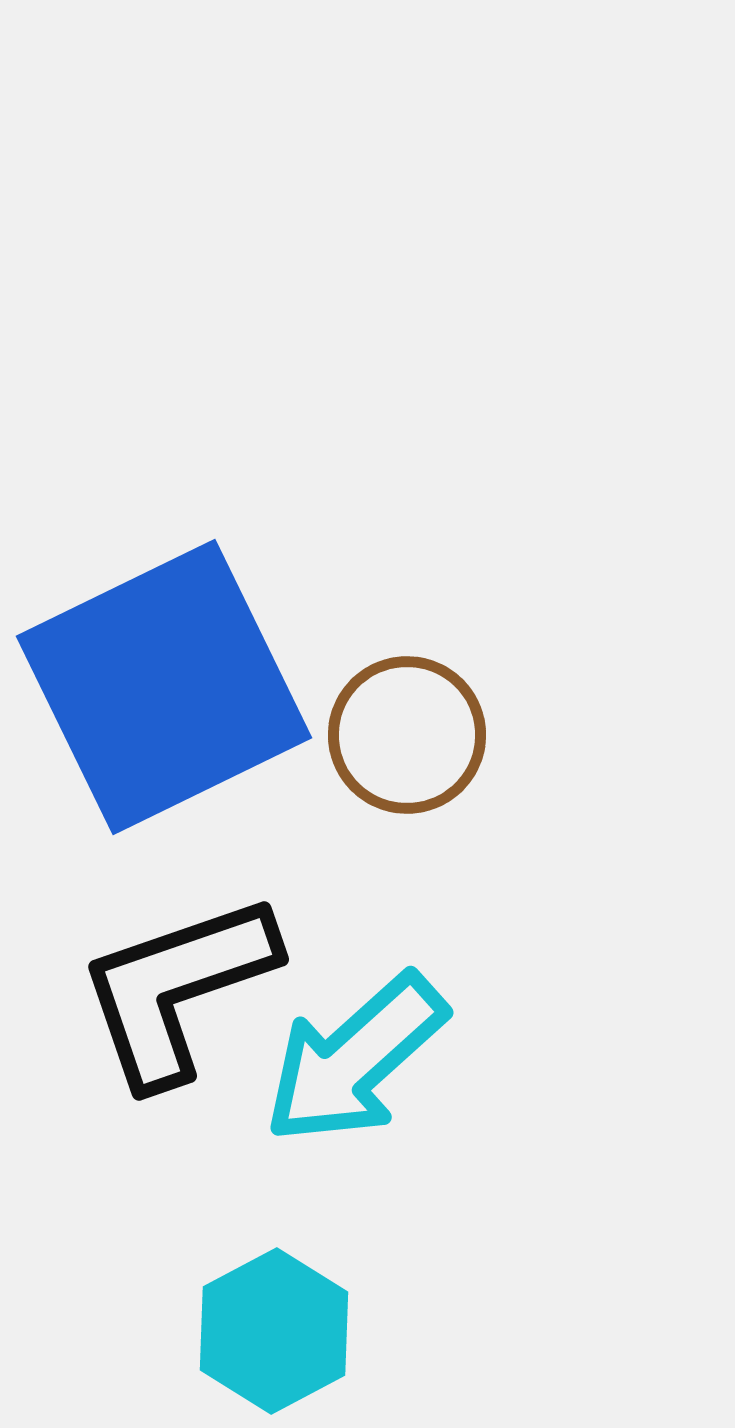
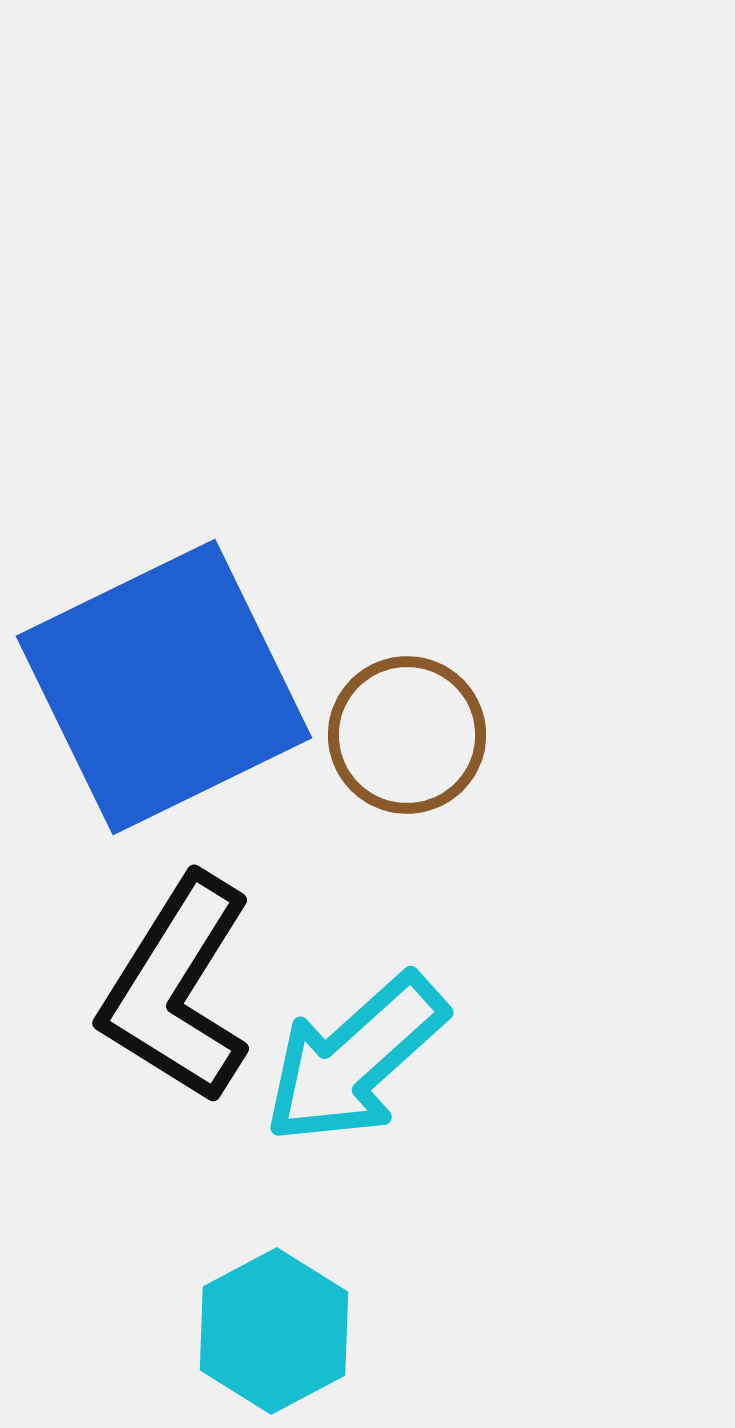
black L-shape: rotated 39 degrees counterclockwise
